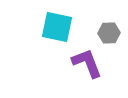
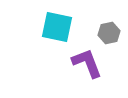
gray hexagon: rotated 10 degrees counterclockwise
